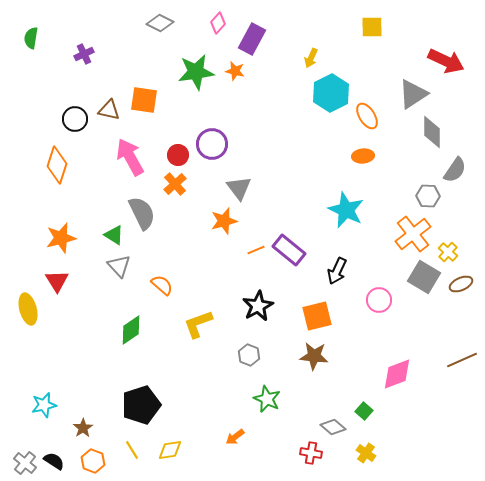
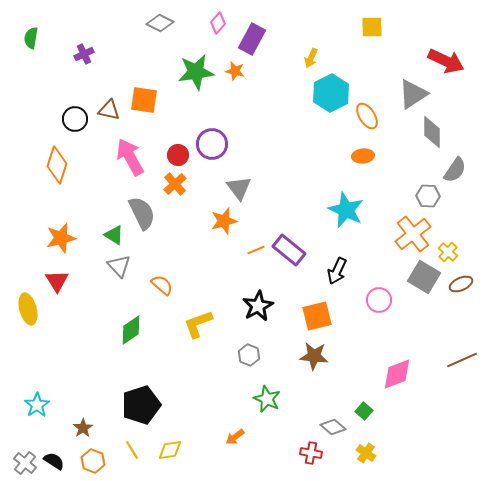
cyan star at (44, 405): moved 7 px left; rotated 20 degrees counterclockwise
